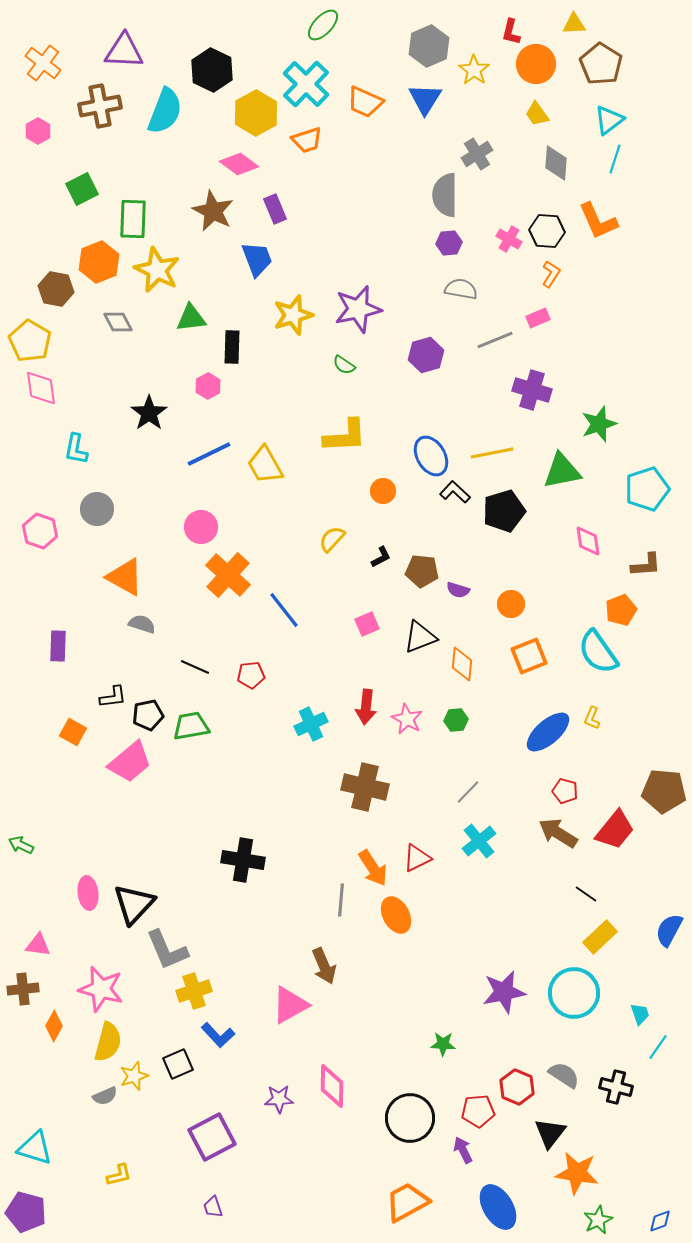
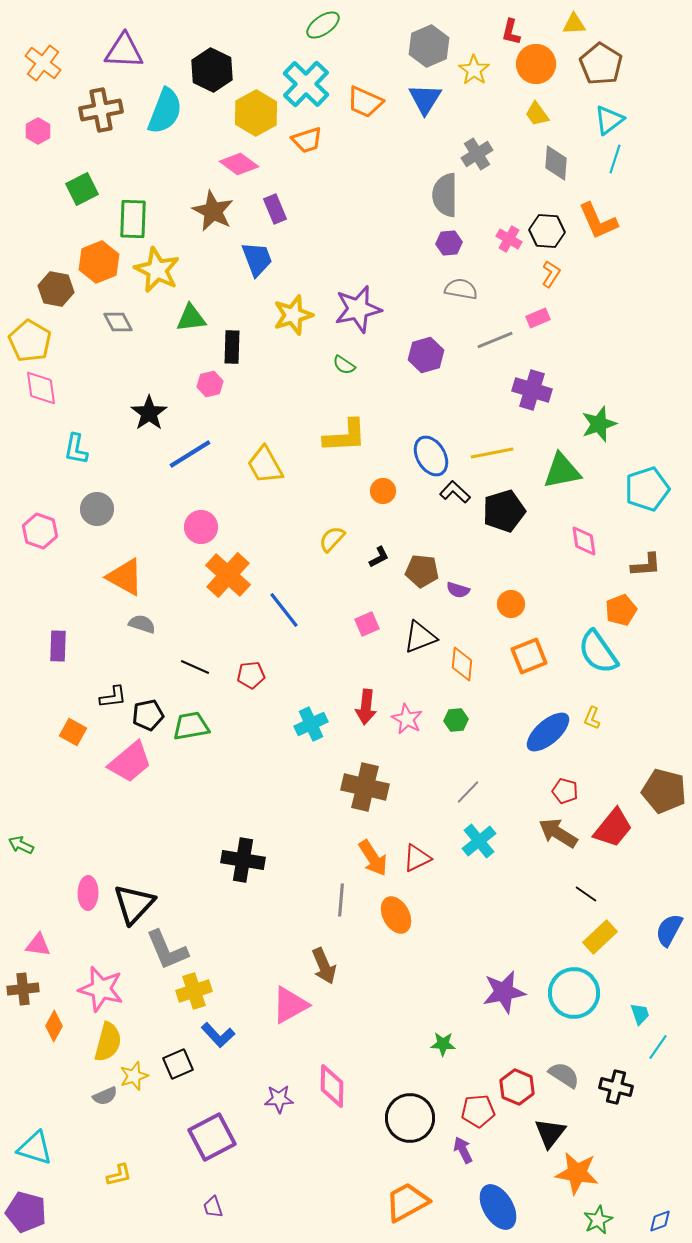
green ellipse at (323, 25): rotated 12 degrees clockwise
brown cross at (100, 106): moved 1 px right, 4 px down
pink hexagon at (208, 386): moved 2 px right, 2 px up; rotated 15 degrees clockwise
blue line at (209, 454): moved 19 px left; rotated 6 degrees counterclockwise
pink diamond at (588, 541): moved 4 px left
black L-shape at (381, 557): moved 2 px left
brown pentagon at (664, 791): rotated 9 degrees clockwise
red trapezoid at (615, 830): moved 2 px left, 2 px up
orange arrow at (373, 868): moved 10 px up
pink ellipse at (88, 893): rotated 8 degrees clockwise
